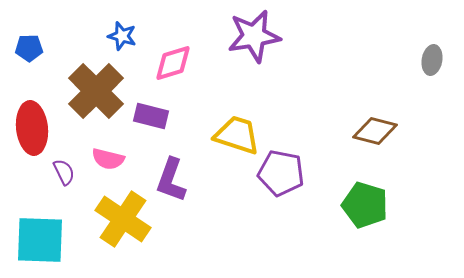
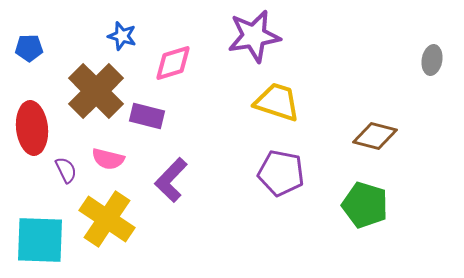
purple rectangle: moved 4 px left
brown diamond: moved 5 px down
yellow trapezoid: moved 40 px right, 33 px up
purple semicircle: moved 2 px right, 2 px up
purple L-shape: rotated 24 degrees clockwise
yellow cross: moved 16 px left
